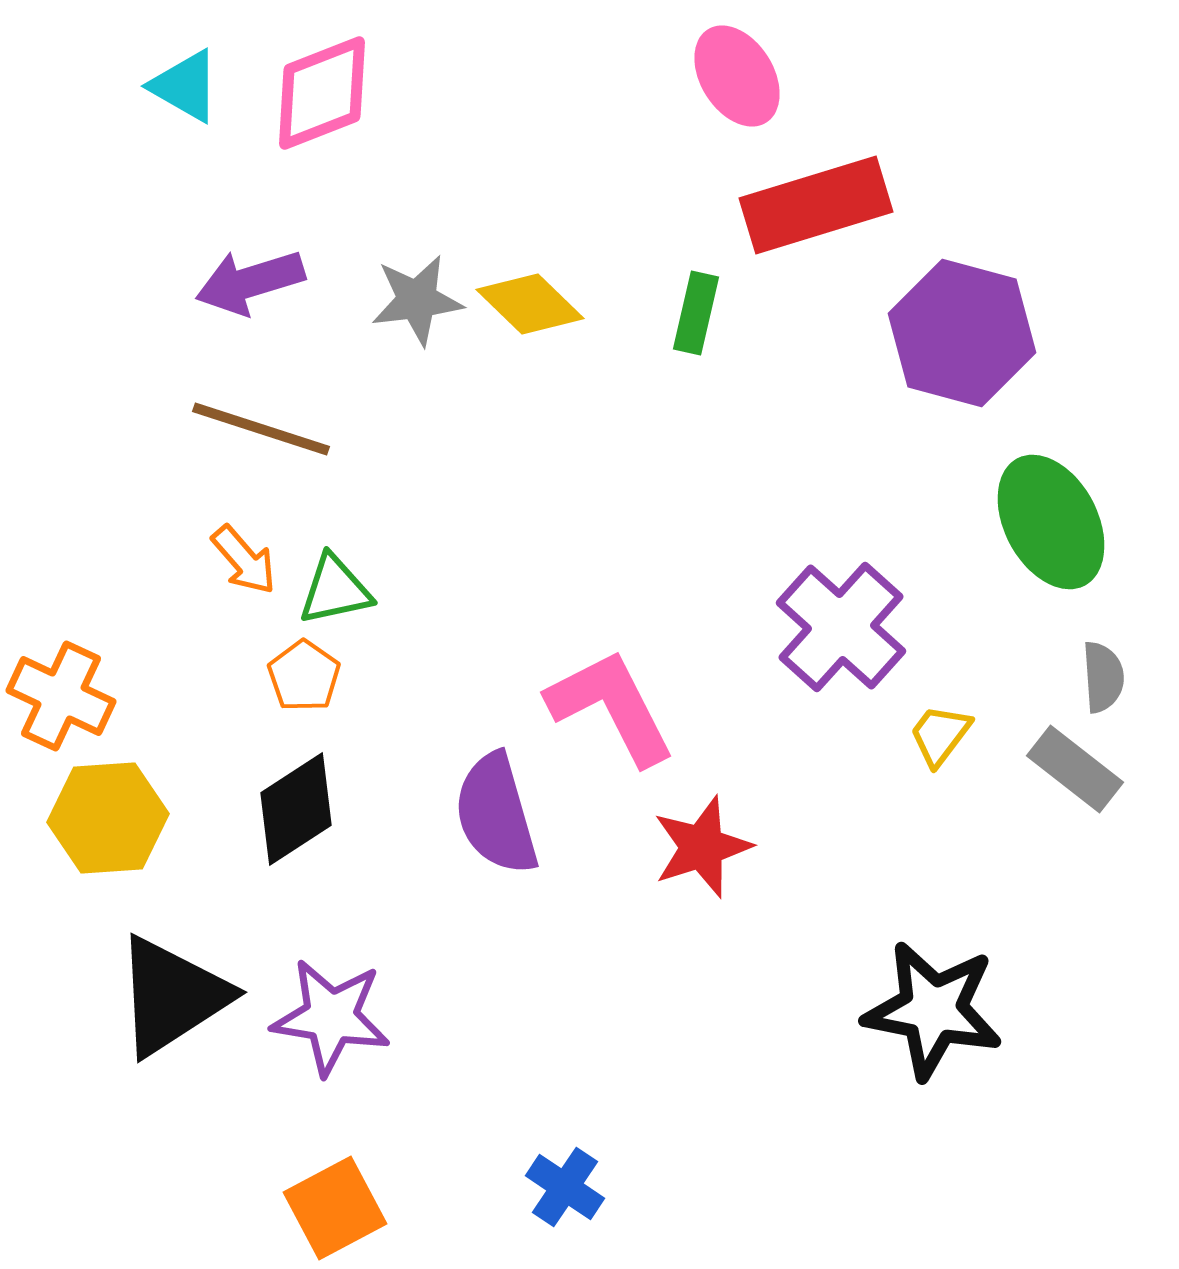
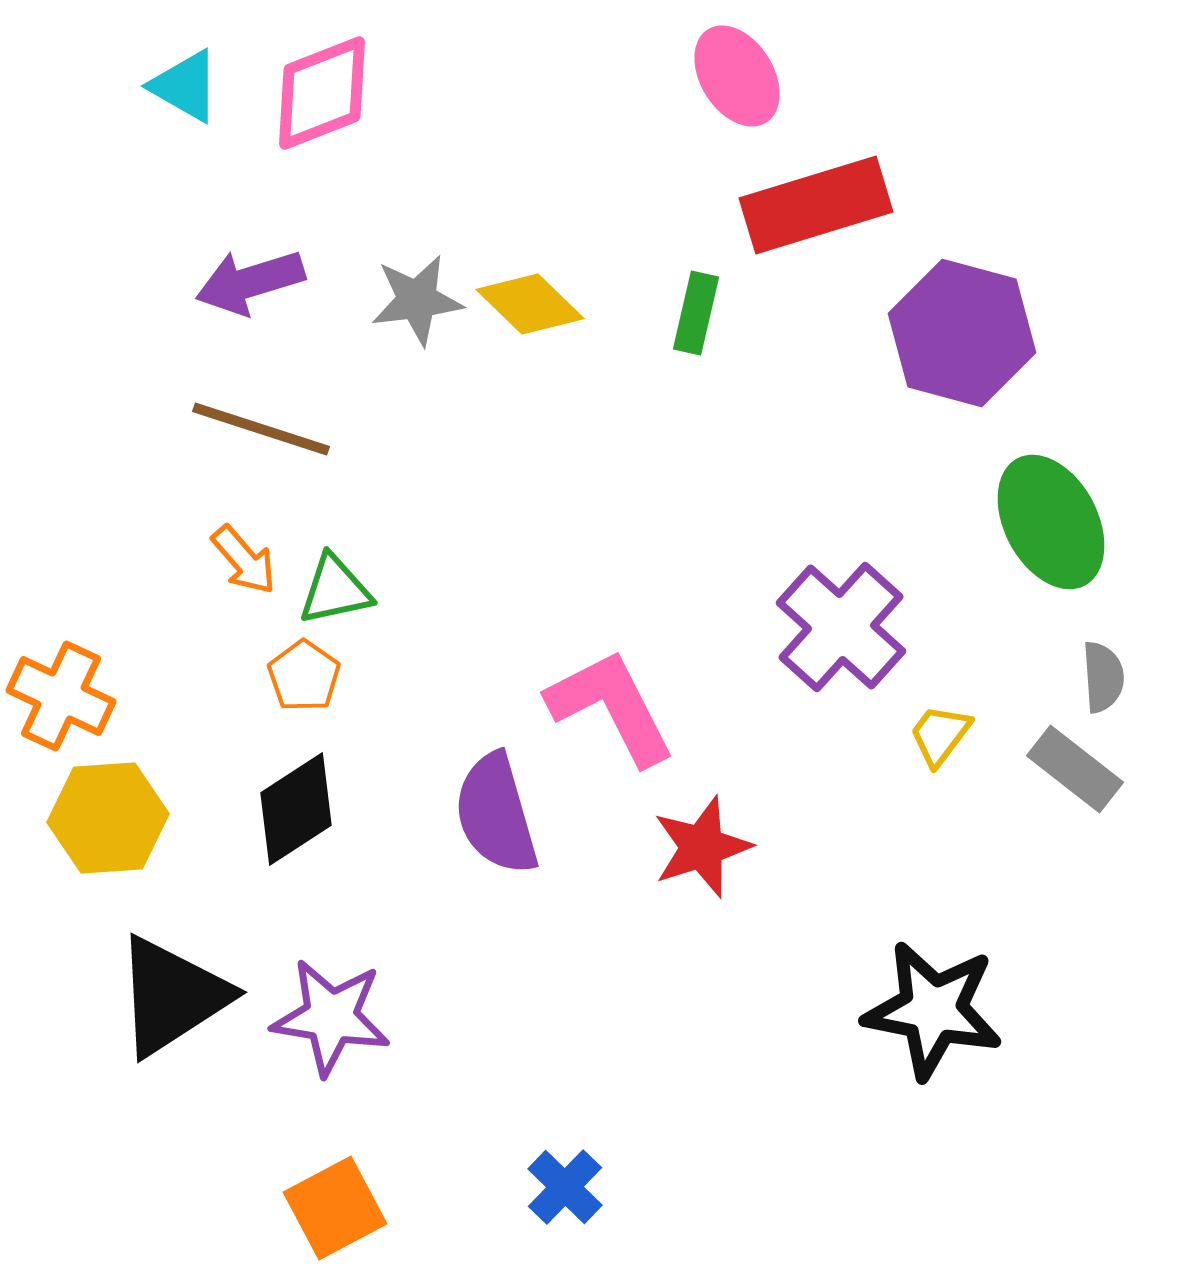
blue cross: rotated 10 degrees clockwise
